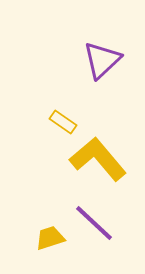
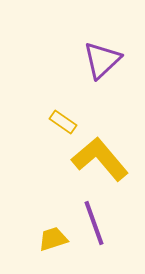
yellow L-shape: moved 2 px right
purple line: rotated 27 degrees clockwise
yellow trapezoid: moved 3 px right, 1 px down
